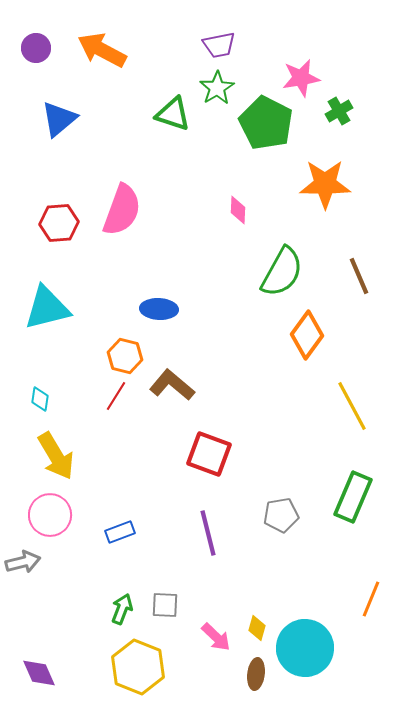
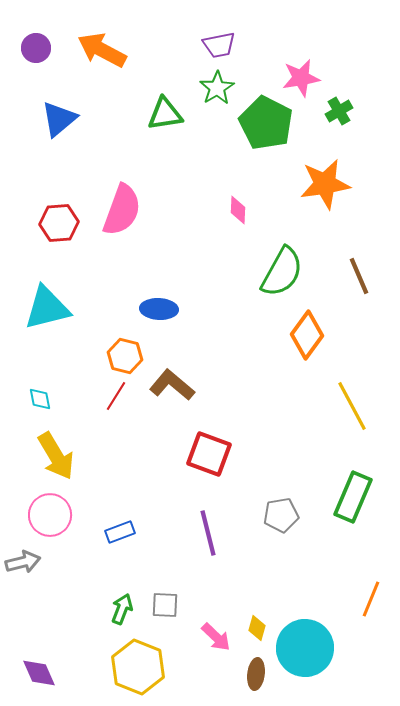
green triangle: moved 8 px left; rotated 27 degrees counterclockwise
orange star: rotated 9 degrees counterclockwise
cyan diamond: rotated 20 degrees counterclockwise
